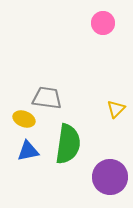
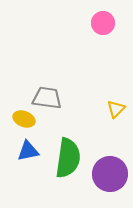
green semicircle: moved 14 px down
purple circle: moved 3 px up
